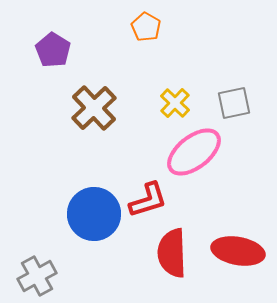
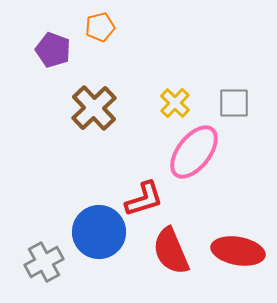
orange pentagon: moved 46 px left; rotated 28 degrees clockwise
purple pentagon: rotated 12 degrees counterclockwise
gray square: rotated 12 degrees clockwise
pink ellipse: rotated 14 degrees counterclockwise
red L-shape: moved 4 px left, 1 px up
blue circle: moved 5 px right, 18 px down
red semicircle: moved 1 px left, 2 px up; rotated 21 degrees counterclockwise
gray cross: moved 7 px right, 14 px up
